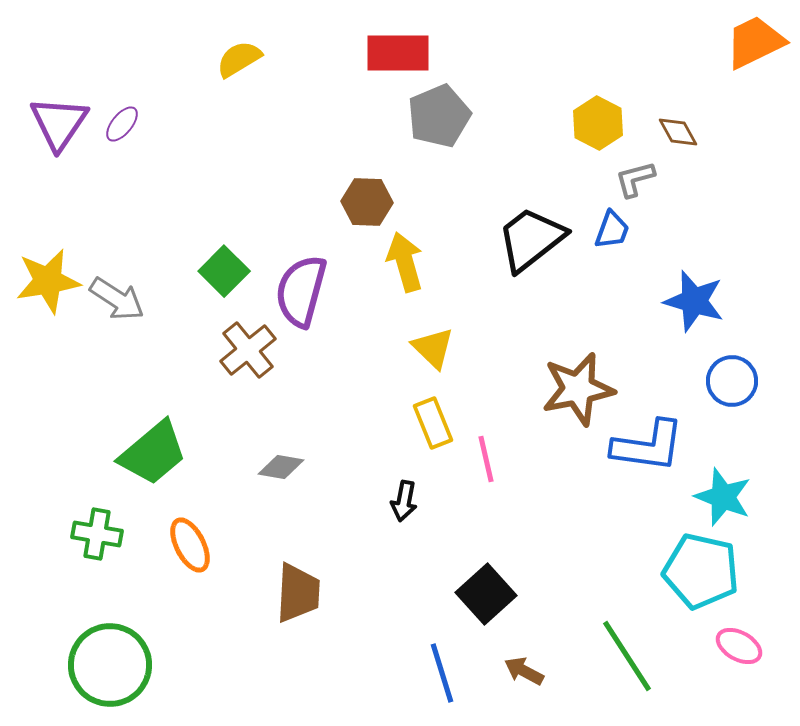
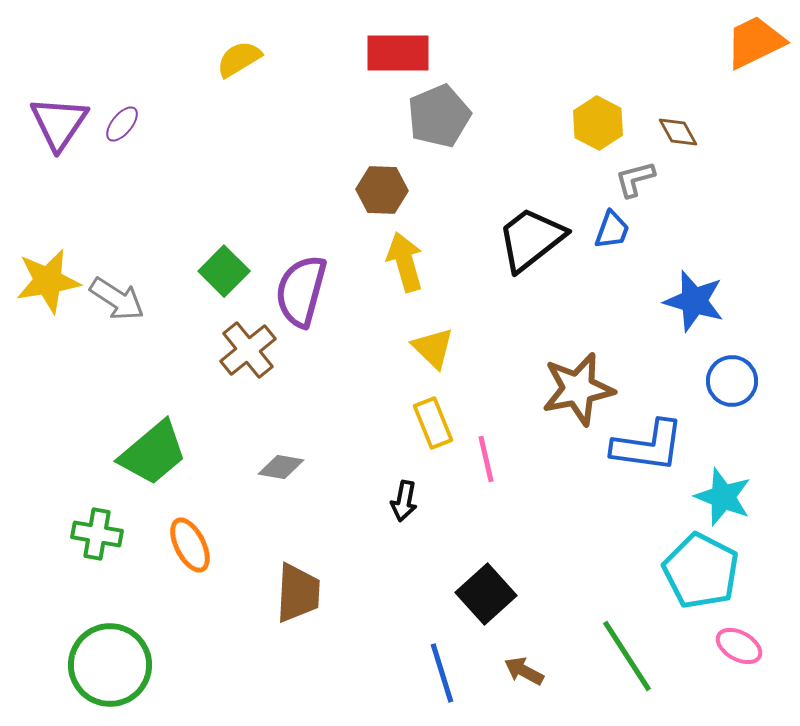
brown hexagon: moved 15 px right, 12 px up
cyan pentagon: rotated 14 degrees clockwise
